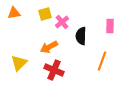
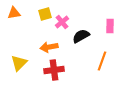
black semicircle: rotated 60 degrees clockwise
orange arrow: rotated 18 degrees clockwise
red cross: rotated 30 degrees counterclockwise
